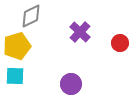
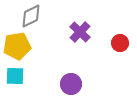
yellow pentagon: rotated 8 degrees clockwise
